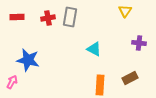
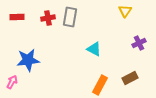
purple cross: rotated 32 degrees counterclockwise
blue star: rotated 20 degrees counterclockwise
orange rectangle: rotated 24 degrees clockwise
